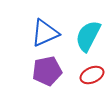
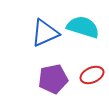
cyan semicircle: moved 5 px left, 9 px up; rotated 80 degrees clockwise
purple pentagon: moved 6 px right, 8 px down
